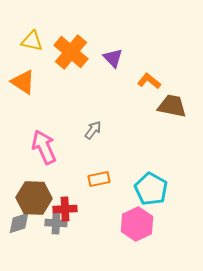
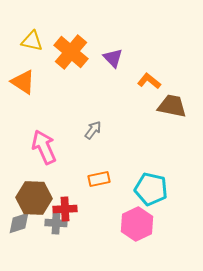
cyan pentagon: rotated 16 degrees counterclockwise
